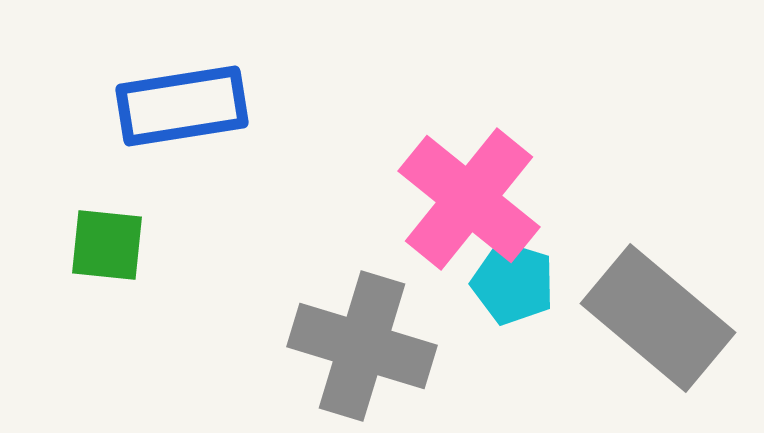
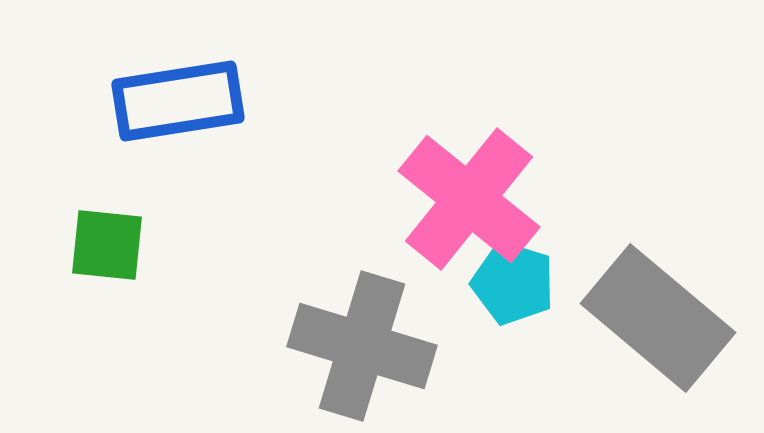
blue rectangle: moved 4 px left, 5 px up
